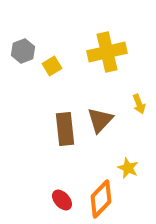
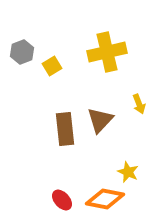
gray hexagon: moved 1 px left, 1 px down
yellow star: moved 4 px down
orange diamond: moved 4 px right; rotated 57 degrees clockwise
